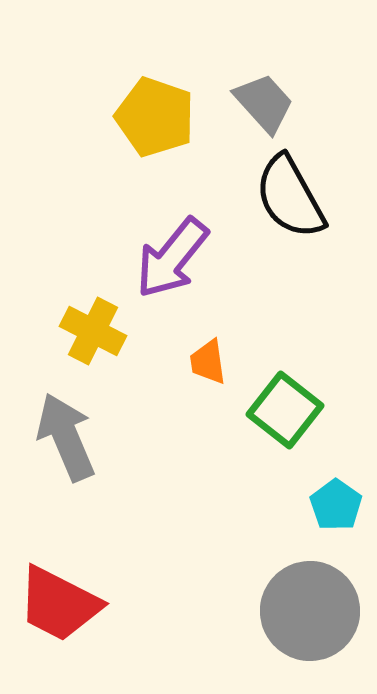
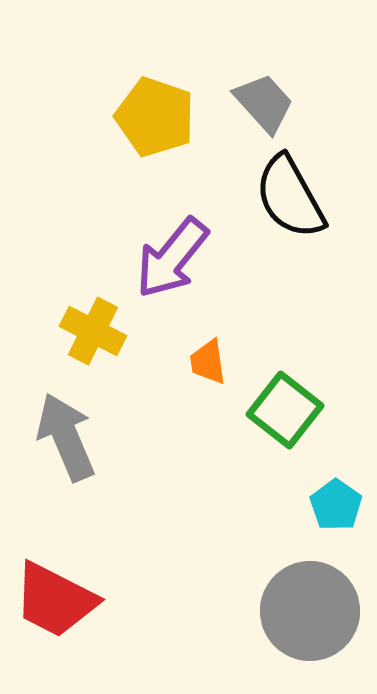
red trapezoid: moved 4 px left, 4 px up
